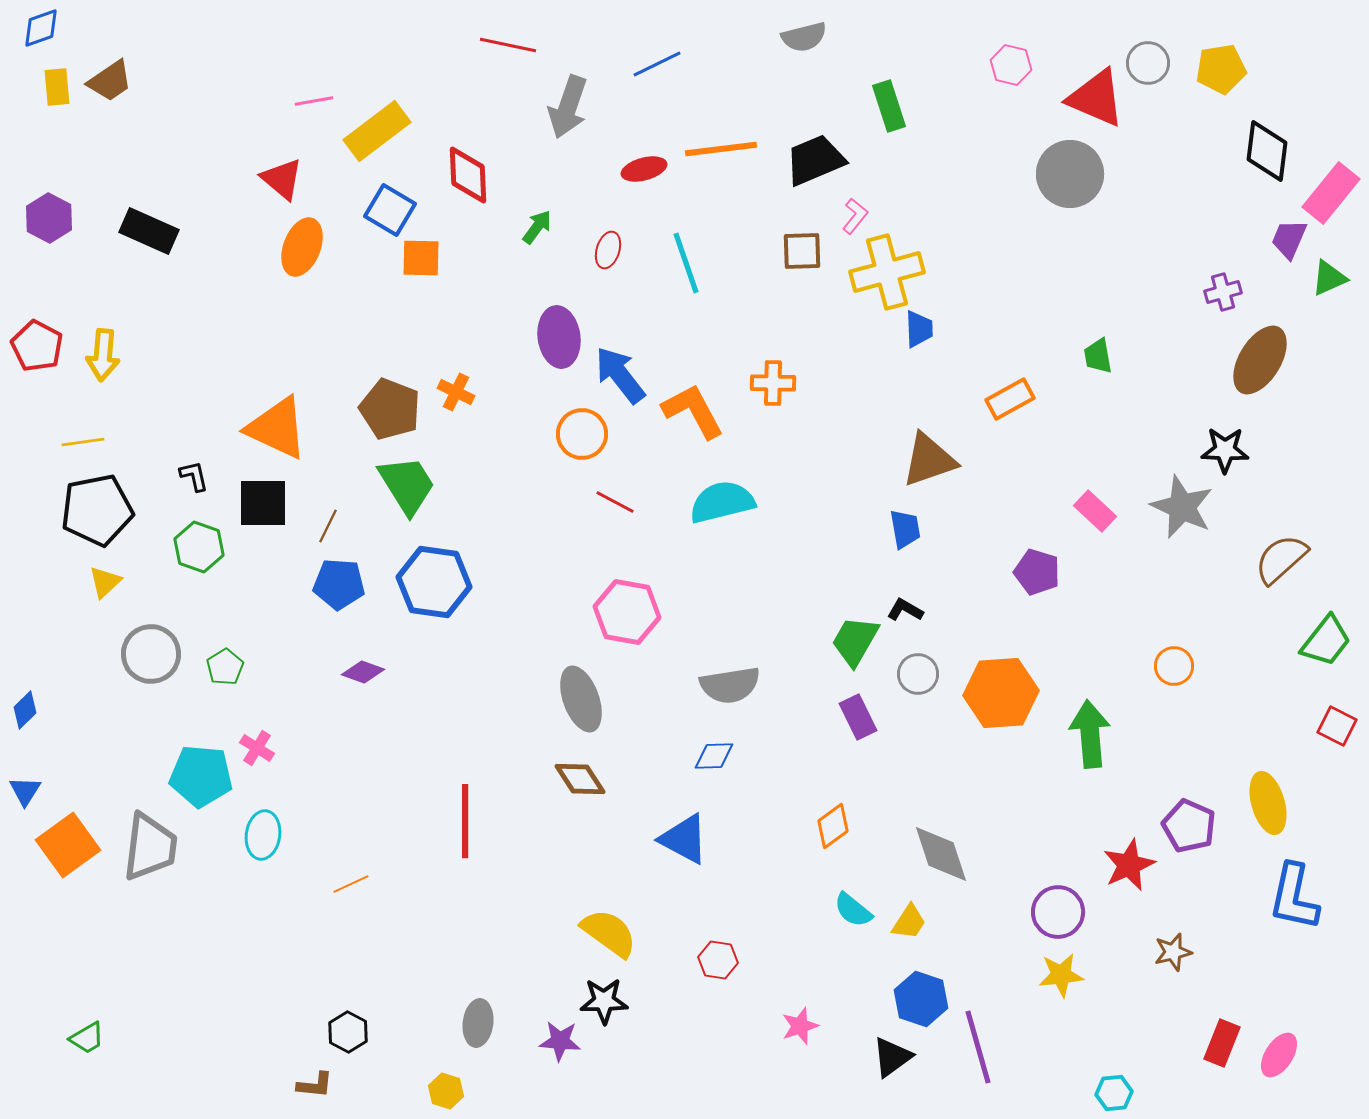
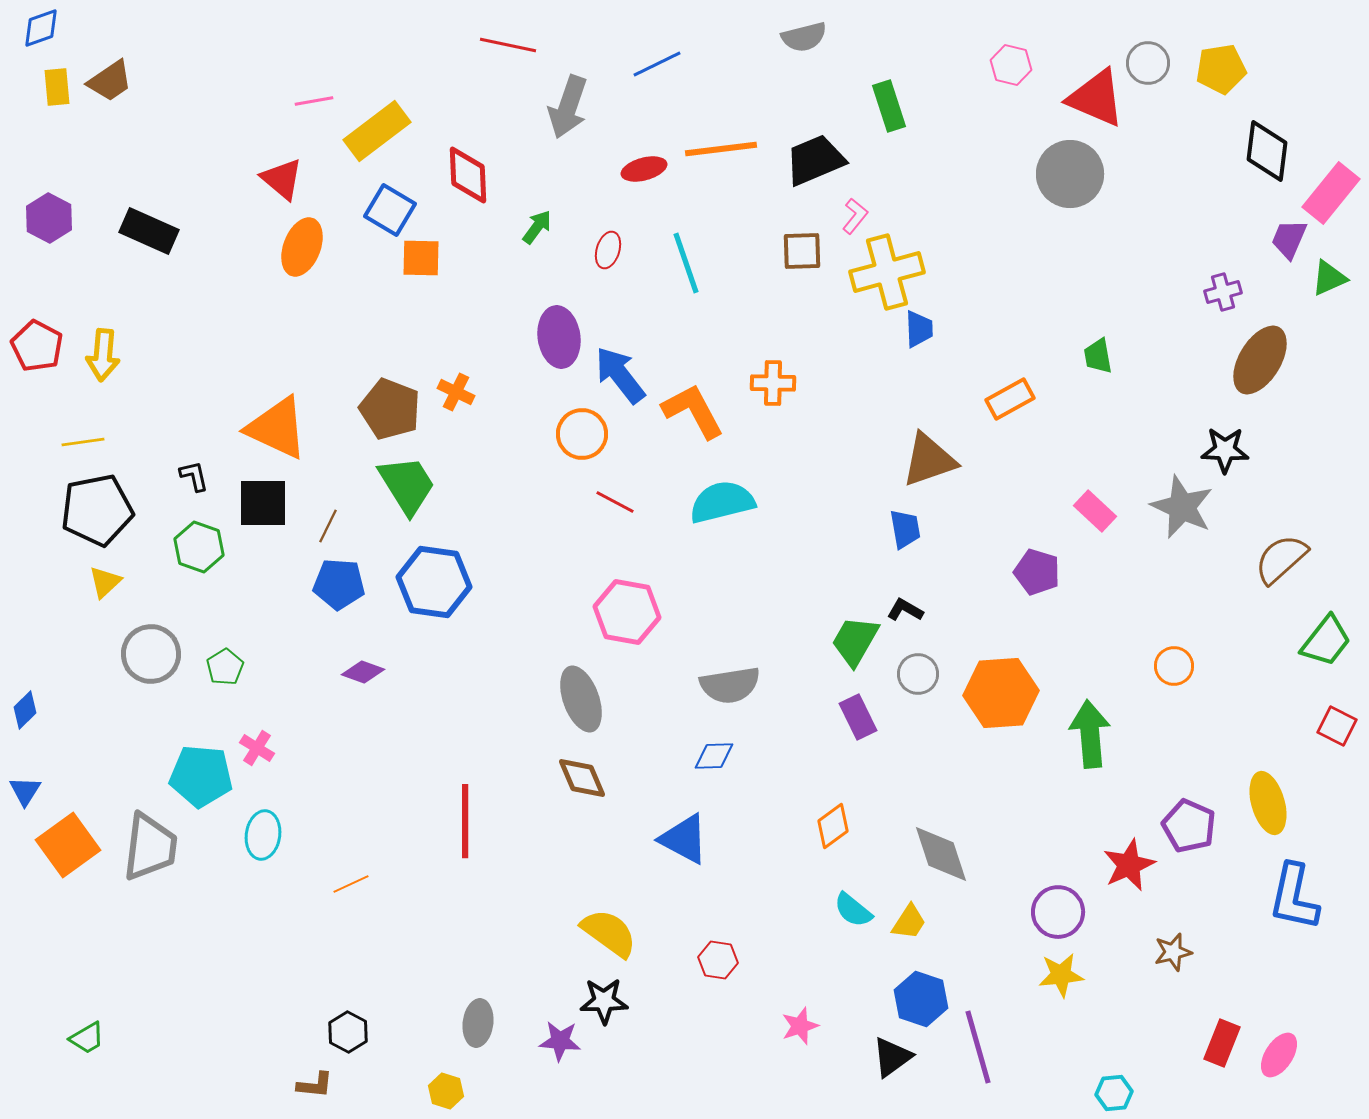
brown diamond at (580, 779): moved 2 px right, 1 px up; rotated 10 degrees clockwise
